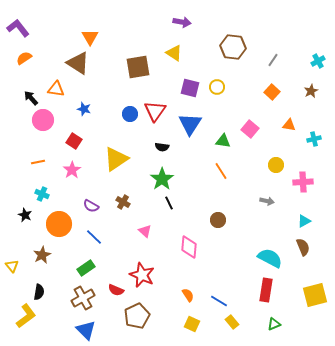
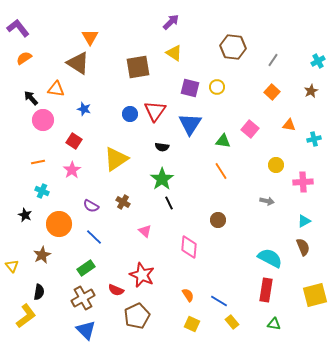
purple arrow at (182, 22): moved 11 px left; rotated 54 degrees counterclockwise
cyan cross at (42, 194): moved 3 px up
green triangle at (274, 324): rotated 32 degrees clockwise
